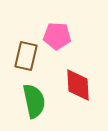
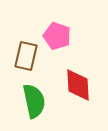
pink pentagon: rotated 16 degrees clockwise
